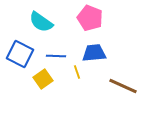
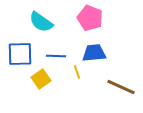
blue square: rotated 28 degrees counterclockwise
yellow square: moved 2 px left
brown line: moved 2 px left, 1 px down
